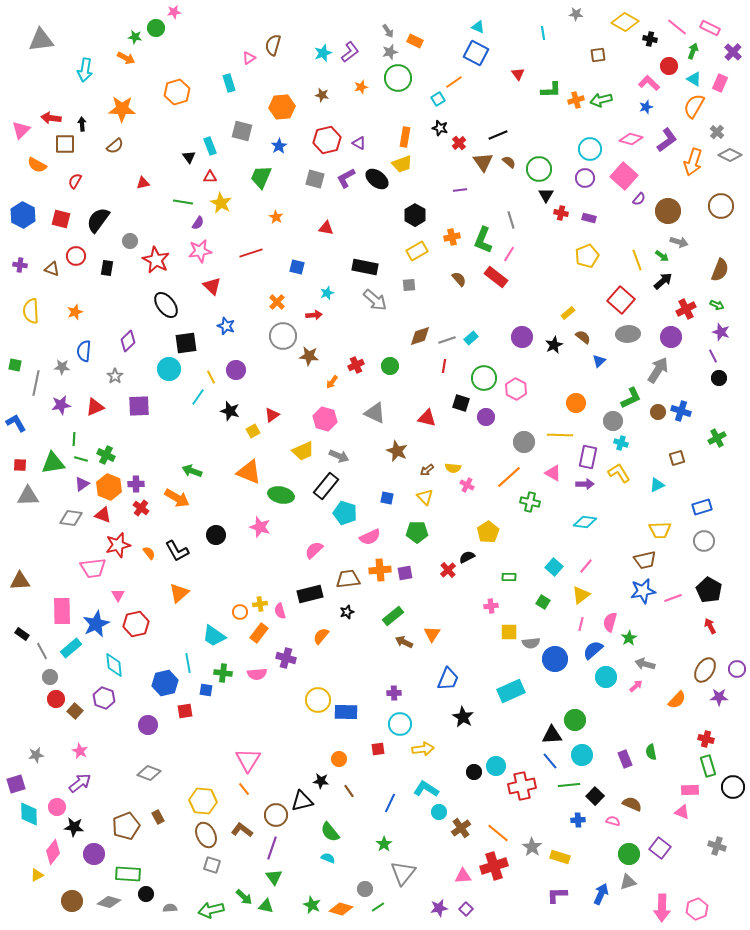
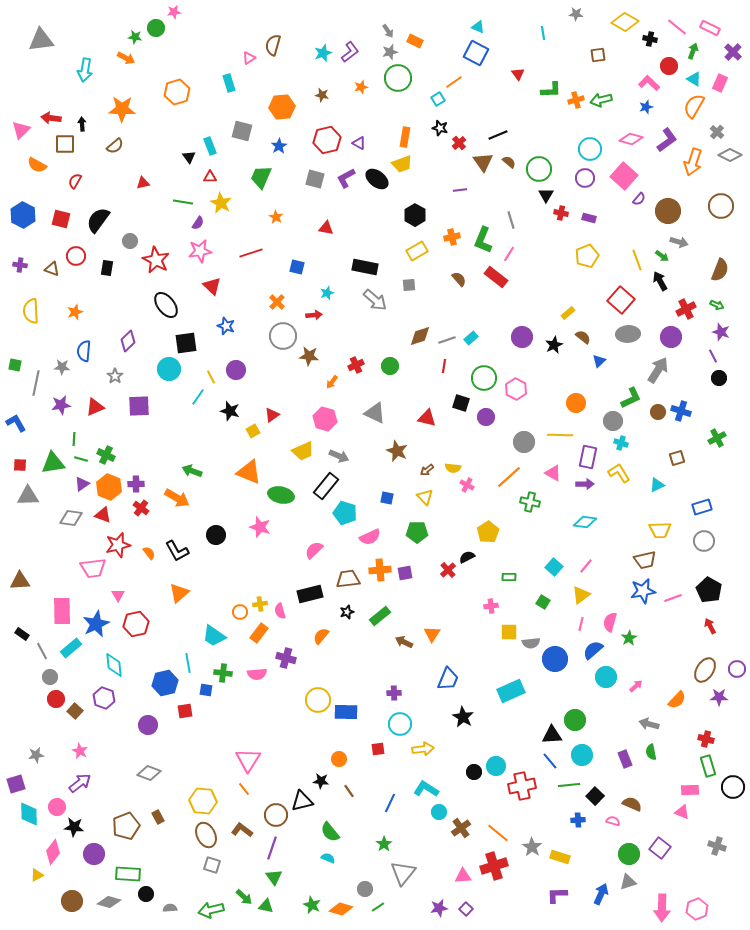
black arrow at (663, 281): moved 3 px left; rotated 78 degrees counterclockwise
green rectangle at (393, 616): moved 13 px left
gray arrow at (645, 664): moved 4 px right, 60 px down
